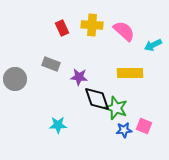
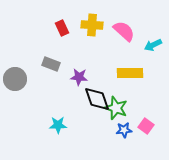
pink square: moved 2 px right; rotated 14 degrees clockwise
